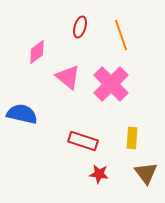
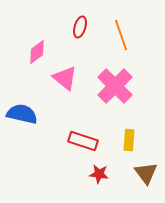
pink triangle: moved 3 px left, 1 px down
pink cross: moved 4 px right, 2 px down
yellow rectangle: moved 3 px left, 2 px down
